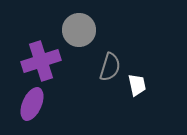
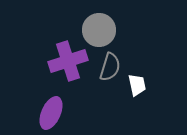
gray circle: moved 20 px right
purple cross: moved 27 px right
purple ellipse: moved 19 px right, 9 px down
